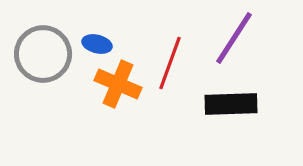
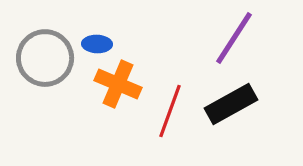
blue ellipse: rotated 12 degrees counterclockwise
gray circle: moved 2 px right, 4 px down
red line: moved 48 px down
black rectangle: rotated 27 degrees counterclockwise
